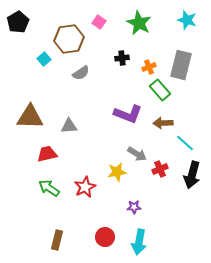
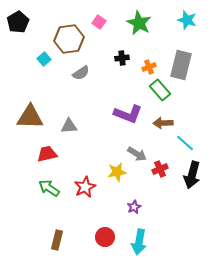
purple star: rotated 24 degrees counterclockwise
